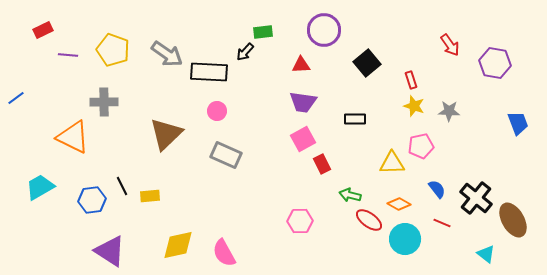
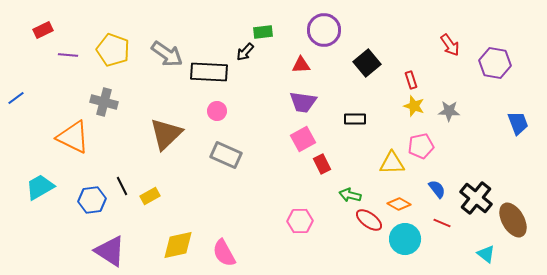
gray cross at (104, 102): rotated 16 degrees clockwise
yellow rectangle at (150, 196): rotated 24 degrees counterclockwise
